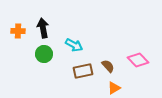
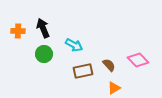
black arrow: rotated 12 degrees counterclockwise
brown semicircle: moved 1 px right, 1 px up
